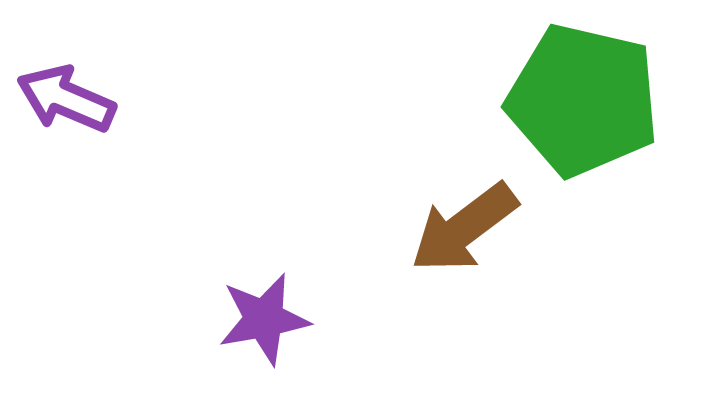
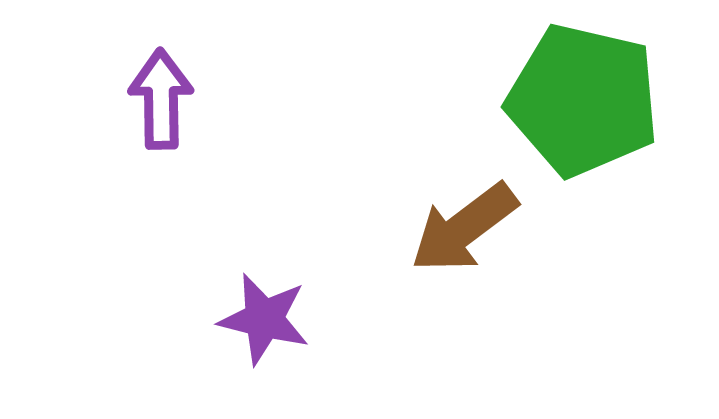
purple arrow: moved 95 px right; rotated 66 degrees clockwise
purple star: rotated 24 degrees clockwise
